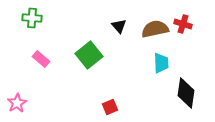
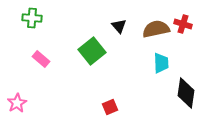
brown semicircle: moved 1 px right
green square: moved 3 px right, 4 px up
